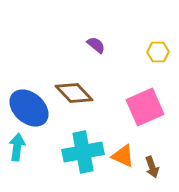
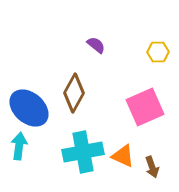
brown diamond: rotated 72 degrees clockwise
cyan arrow: moved 2 px right, 1 px up
